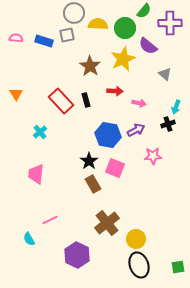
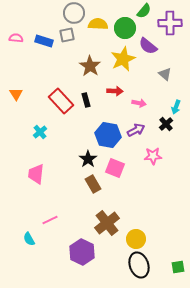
black cross: moved 2 px left; rotated 24 degrees counterclockwise
black star: moved 1 px left, 2 px up
purple hexagon: moved 5 px right, 3 px up
